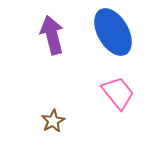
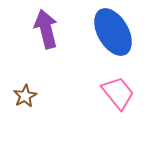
purple arrow: moved 6 px left, 6 px up
brown star: moved 28 px left, 25 px up
